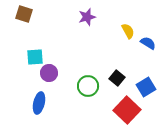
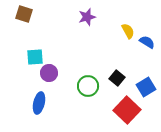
blue semicircle: moved 1 px left, 1 px up
